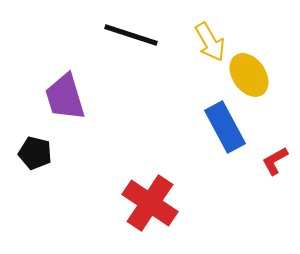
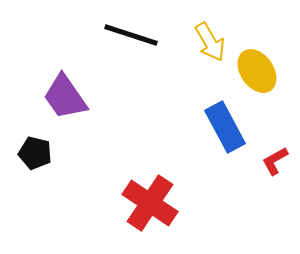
yellow ellipse: moved 8 px right, 4 px up
purple trapezoid: rotated 18 degrees counterclockwise
